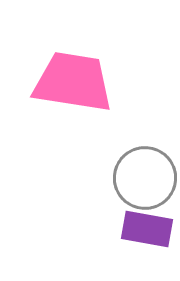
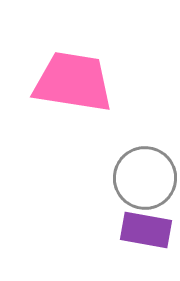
purple rectangle: moved 1 px left, 1 px down
